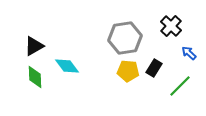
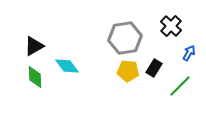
blue arrow: rotated 77 degrees clockwise
